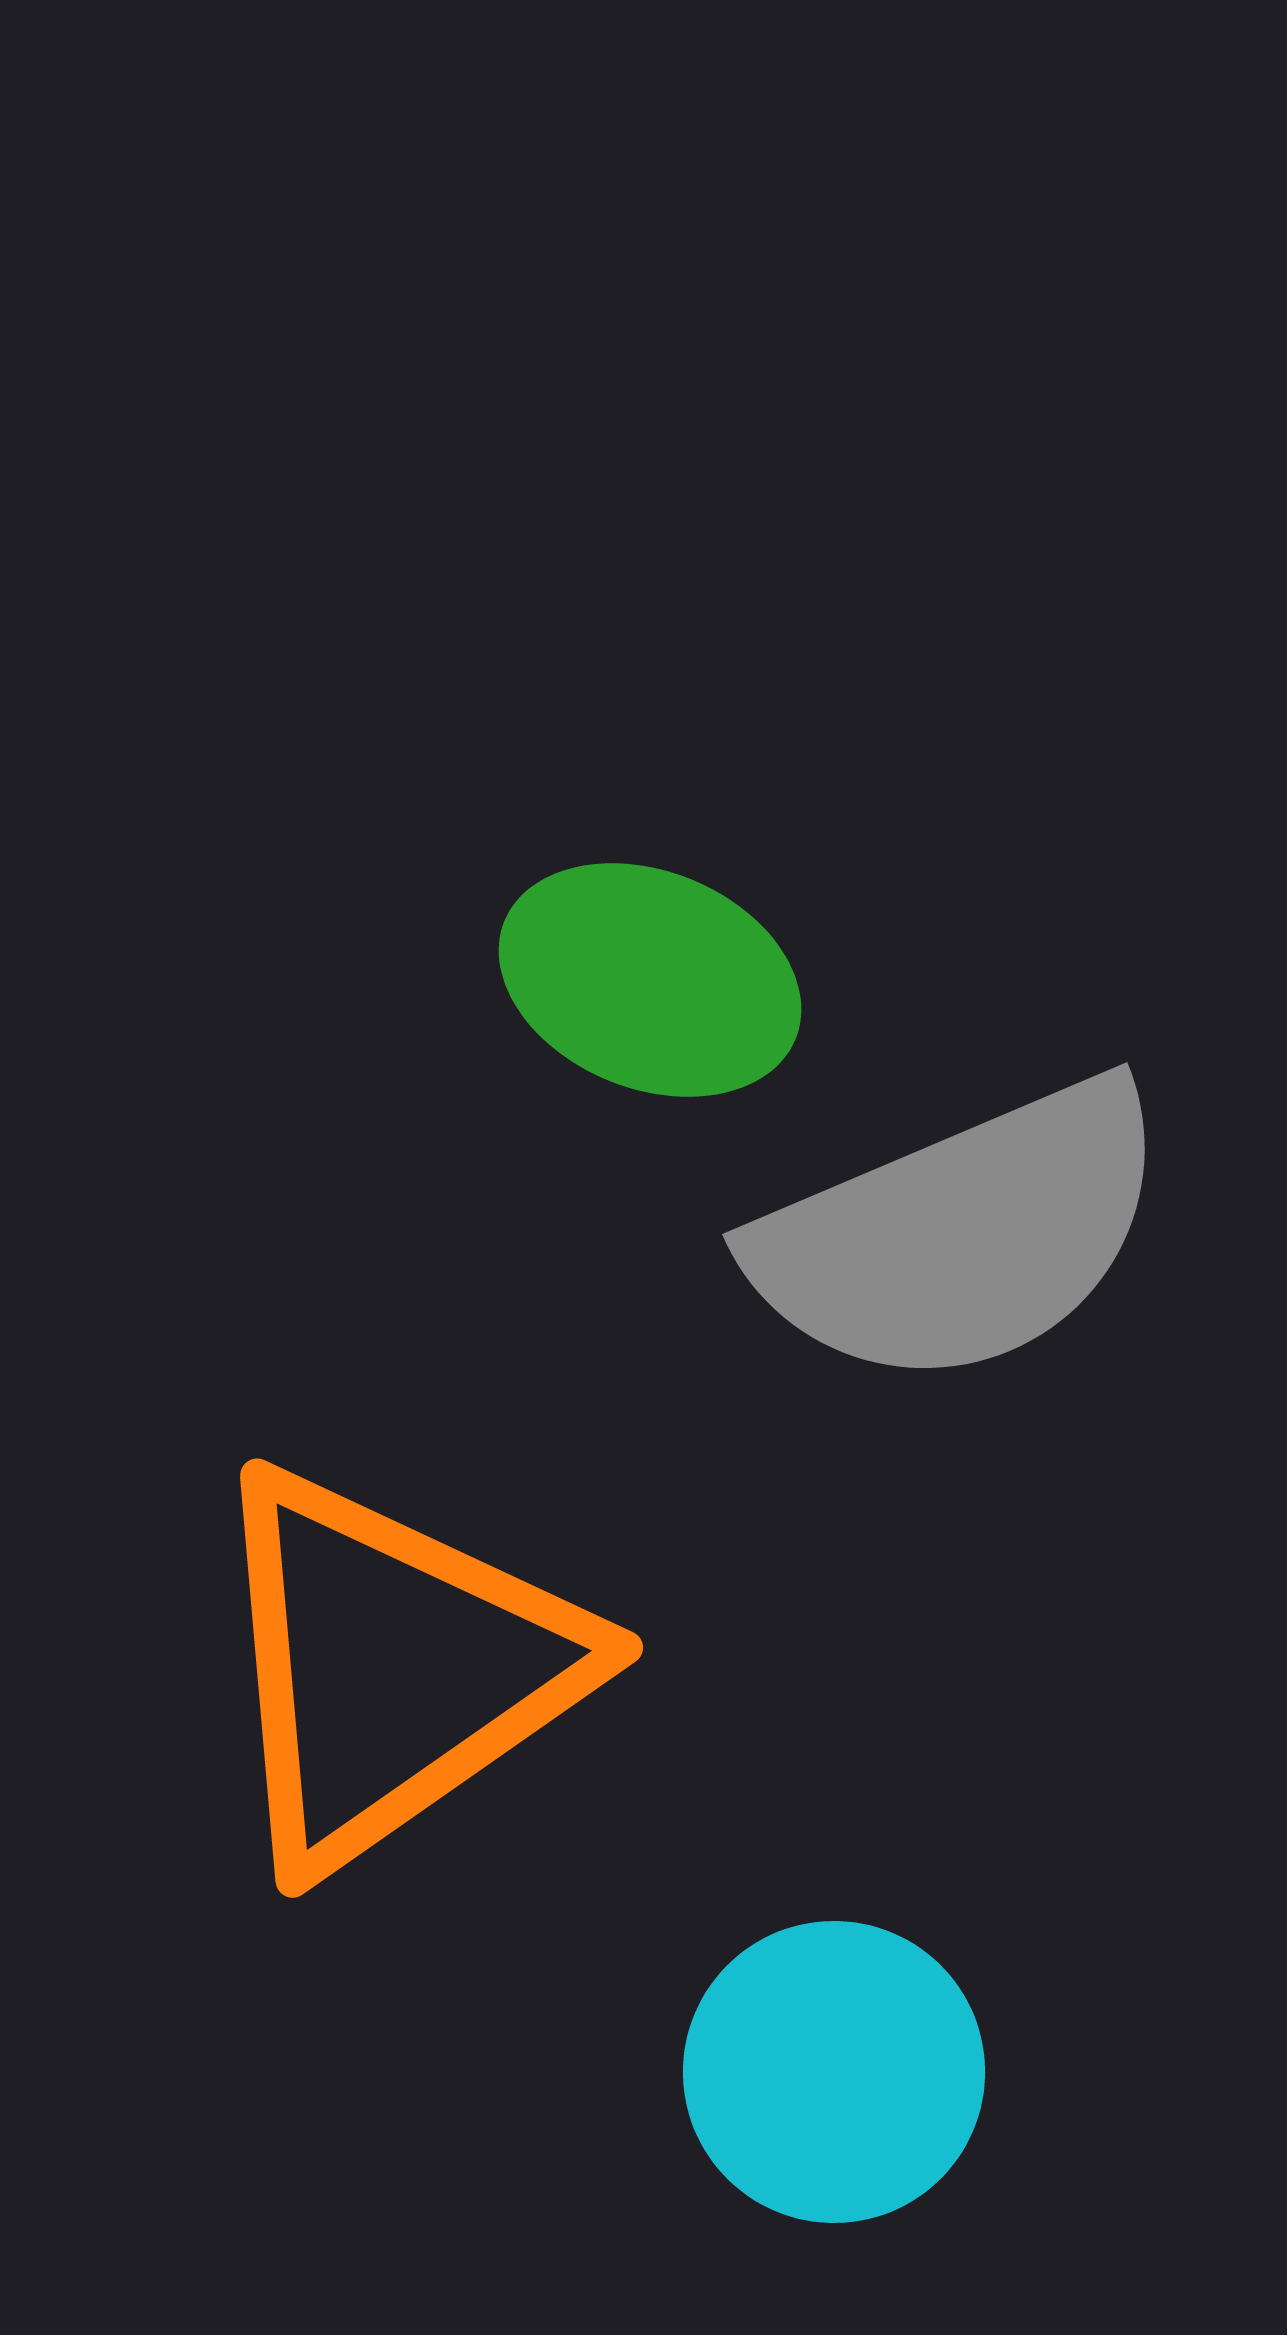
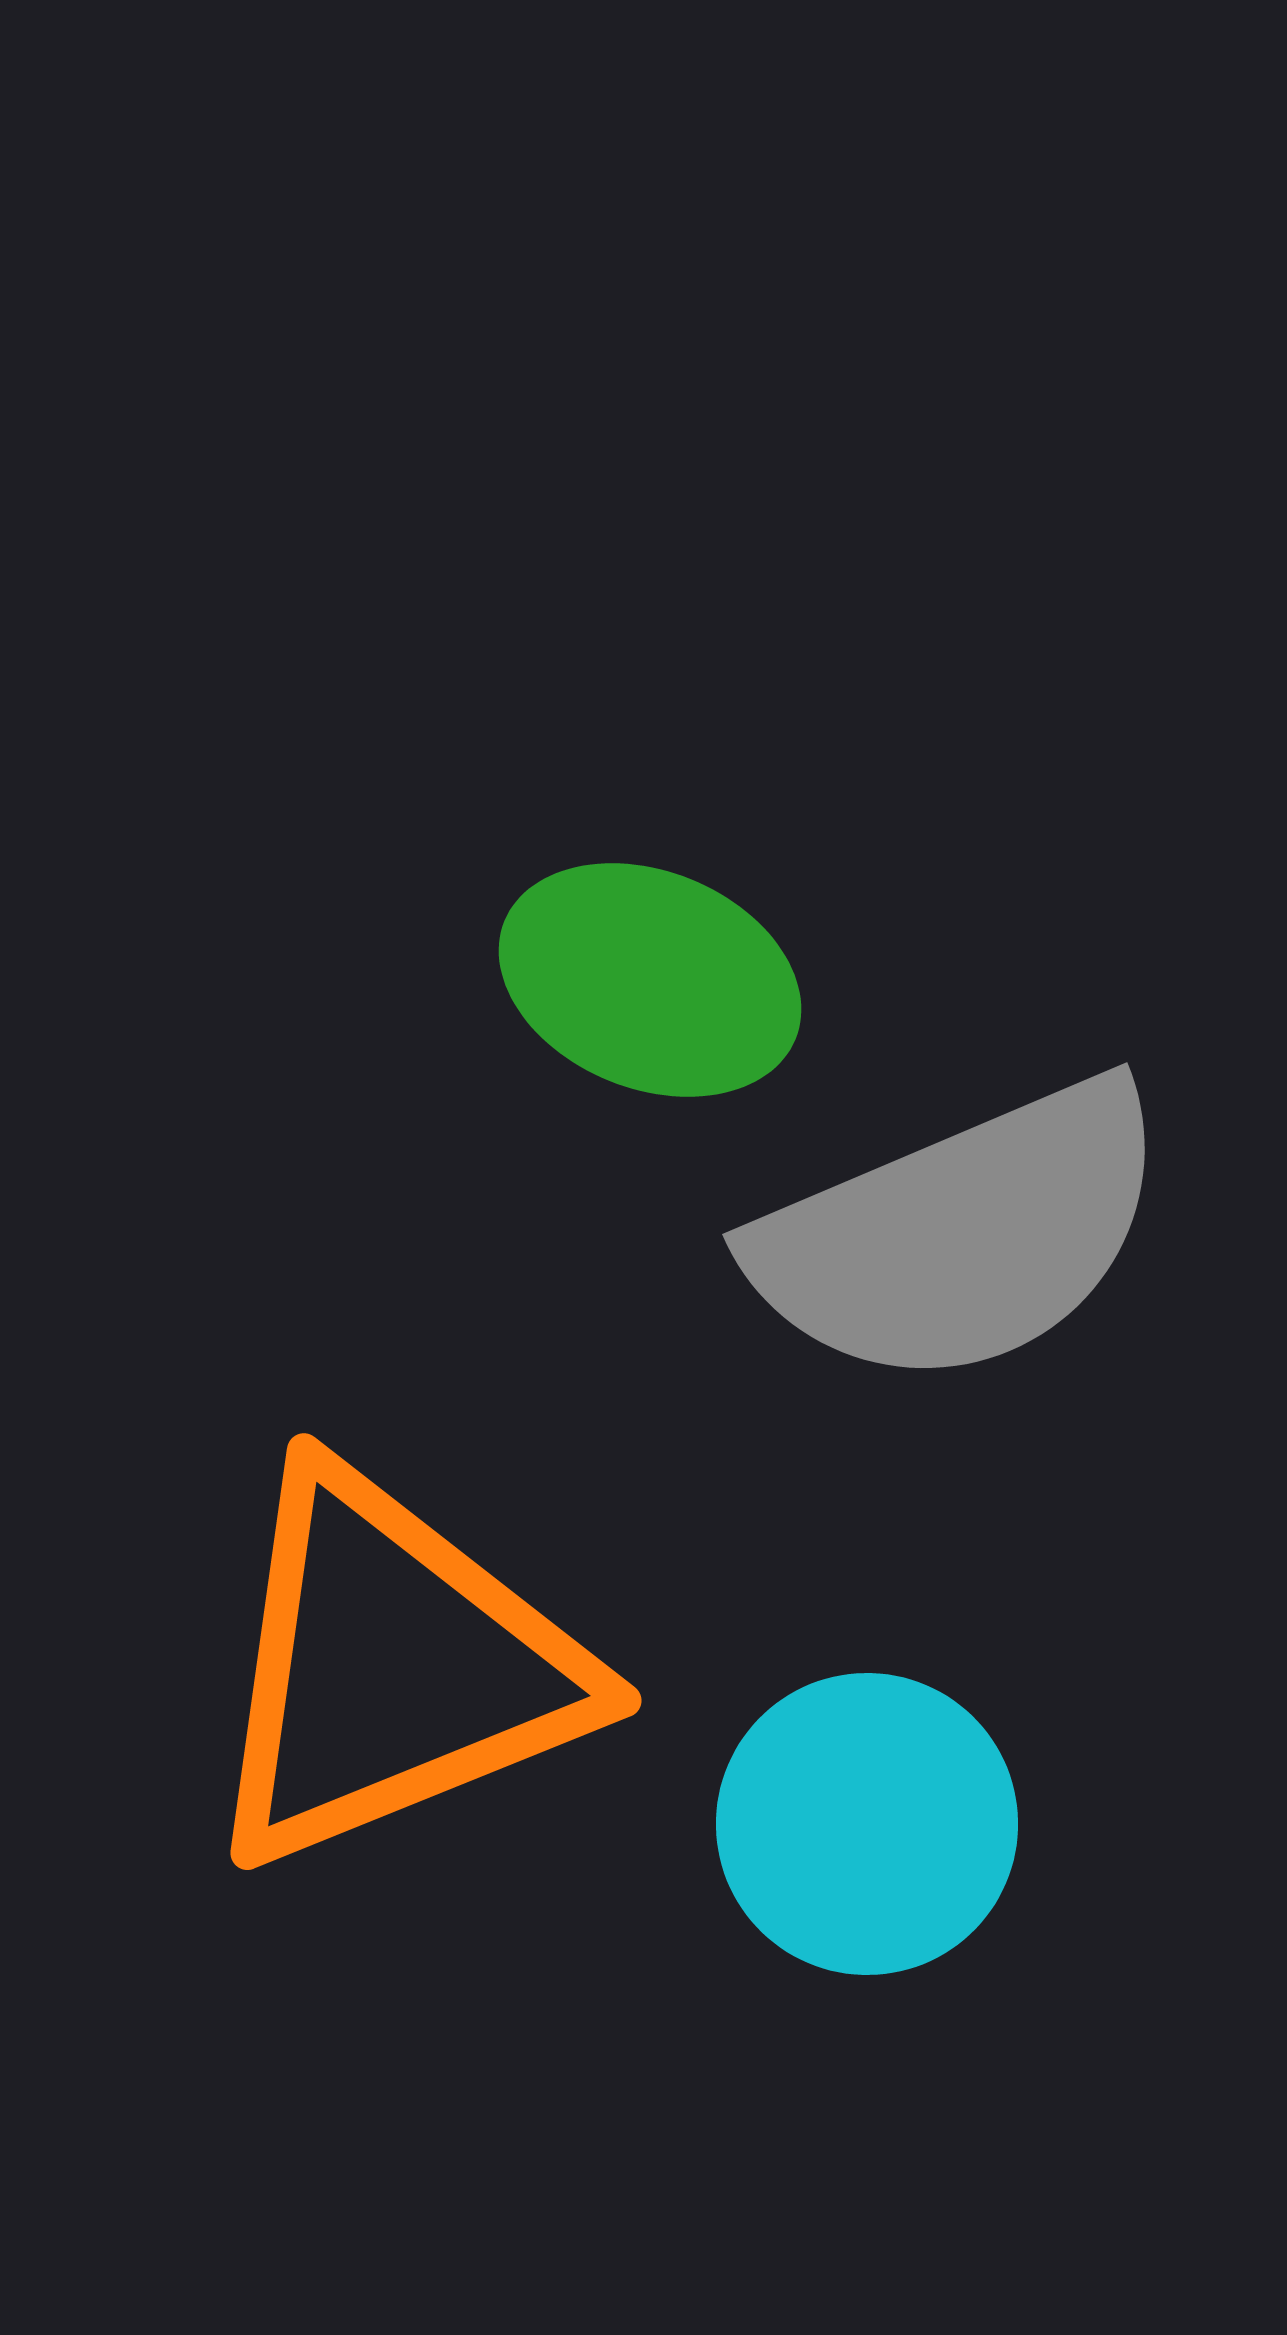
orange triangle: rotated 13 degrees clockwise
cyan circle: moved 33 px right, 248 px up
